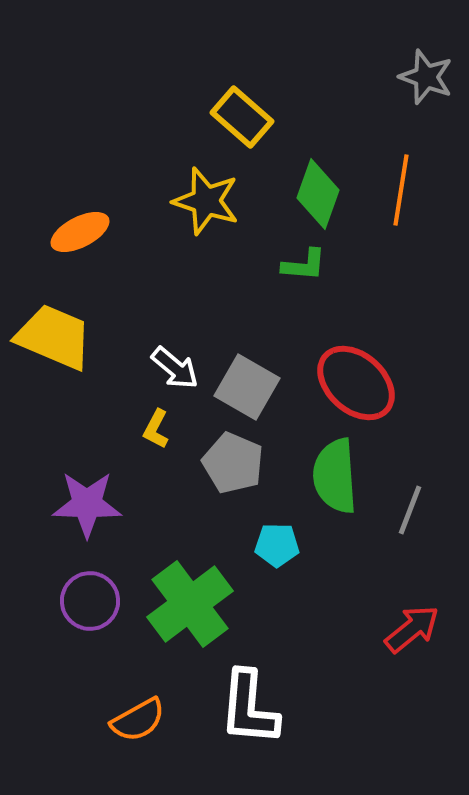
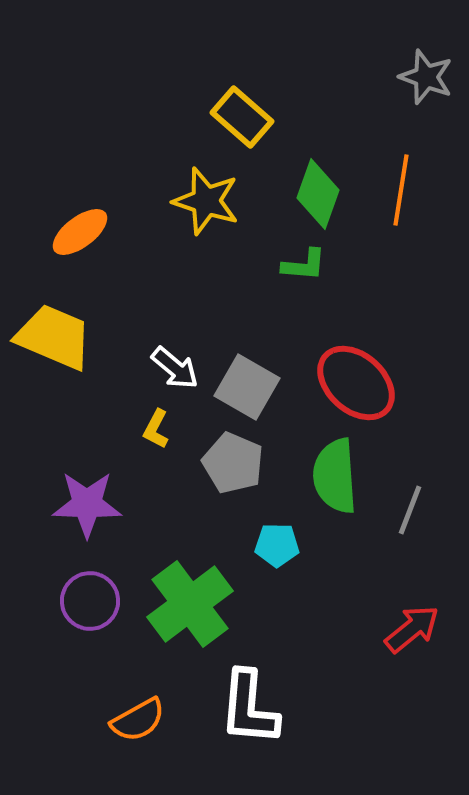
orange ellipse: rotated 10 degrees counterclockwise
